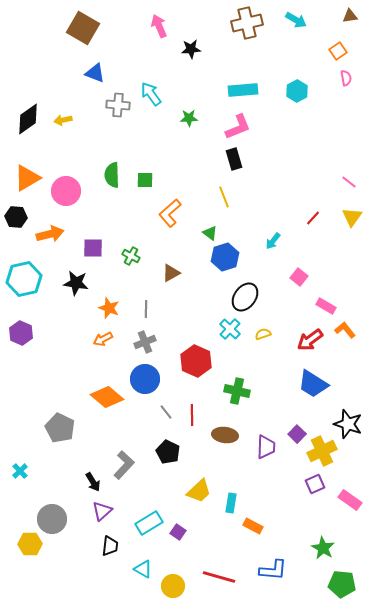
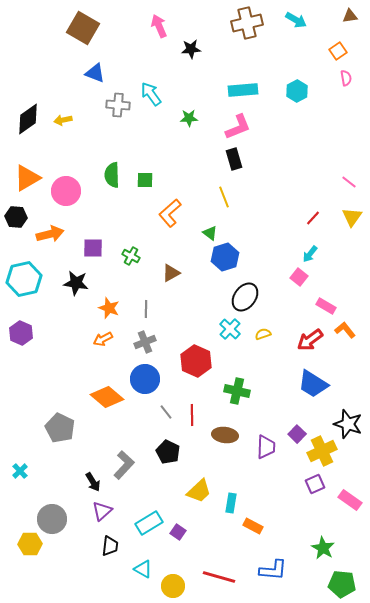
cyan arrow at (273, 241): moved 37 px right, 13 px down
